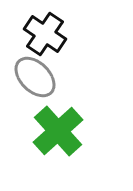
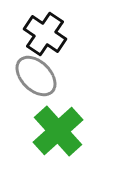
gray ellipse: moved 1 px right, 1 px up
